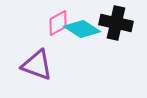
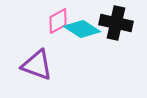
pink diamond: moved 2 px up
